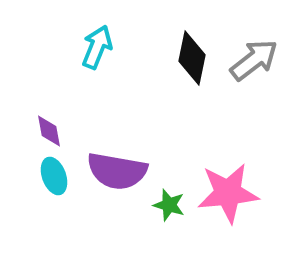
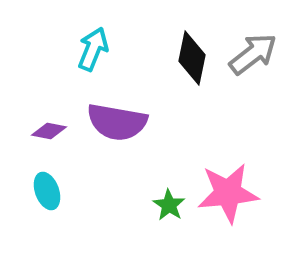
cyan arrow: moved 4 px left, 2 px down
gray arrow: moved 1 px left, 6 px up
purple diamond: rotated 68 degrees counterclockwise
purple semicircle: moved 49 px up
cyan ellipse: moved 7 px left, 15 px down
green star: rotated 16 degrees clockwise
